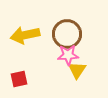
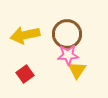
red square: moved 6 px right, 5 px up; rotated 24 degrees counterclockwise
